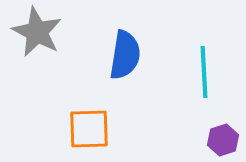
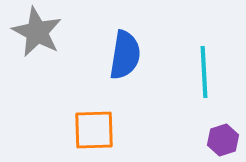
orange square: moved 5 px right, 1 px down
